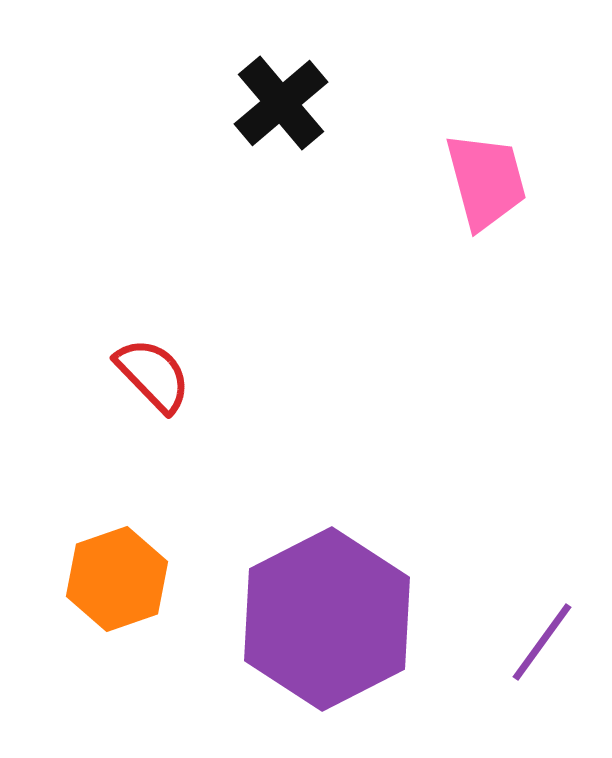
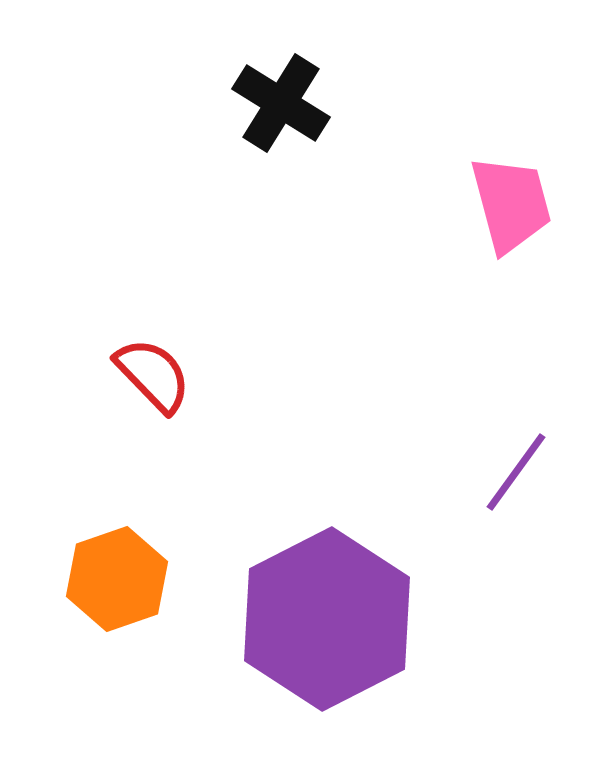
black cross: rotated 18 degrees counterclockwise
pink trapezoid: moved 25 px right, 23 px down
purple line: moved 26 px left, 170 px up
